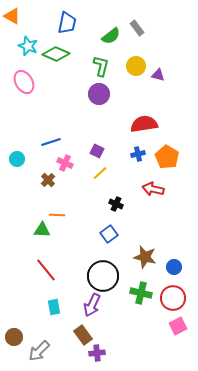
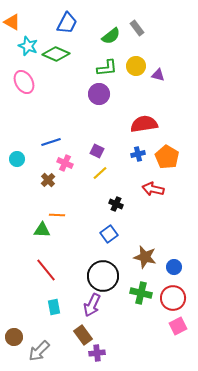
orange triangle: moved 6 px down
blue trapezoid: rotated 15 degrees clockwise
green L-shape: moved 6 px right, 2 px down; rotated 70 degrees clockwise
